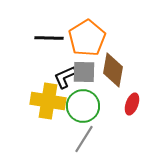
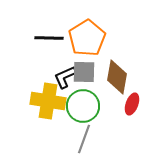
brown diamond: moved 4 px right, 7 px down
gray line: rotated 12 degrees counterclockwise
